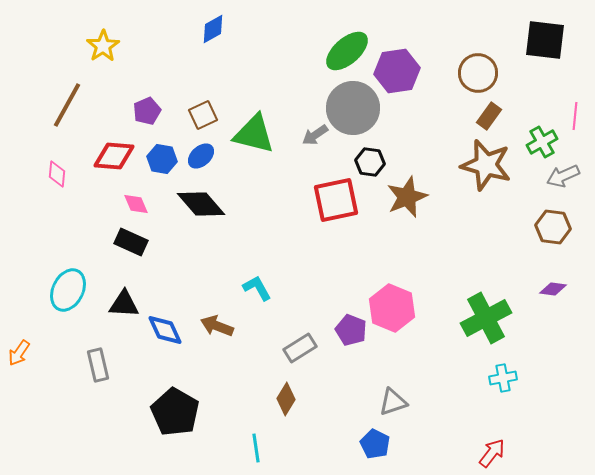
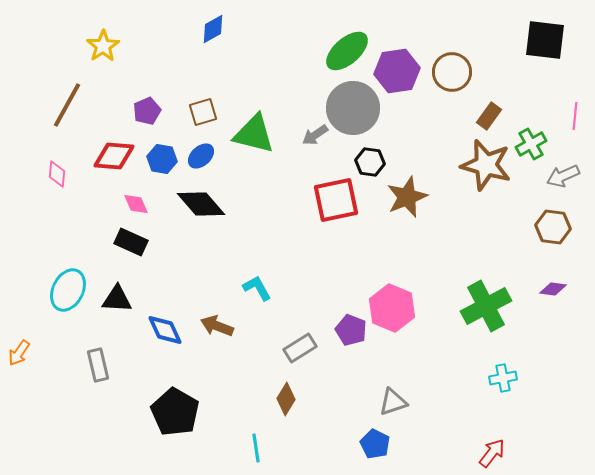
brown circle at (478, 73): moved 26 px left, 1 px up
brown square at (203, 115): moved 3 px up; rotated 8 degrees clockwise
green cross at (542, 142): moved 11 px left, 2 px down
black triangle at (124, 304): moved 7 px left, 5 px up
green cross at (486, 318): moved 12 px up
